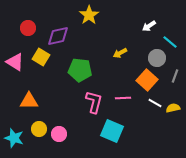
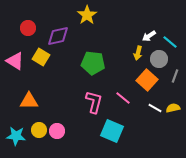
yellow star: moved 2 px left
white arrow: moved 10 px down
yellow arrow: moved 18 px right; rotated 48 degrees counterclockwise
gray circle: moved 2 px right, 1 px down
pink triangle: moved 1 px up
green pentagon: moved 13 px right, 7 px up
pink line: rotated 42 degrees clockwise
white line: moved 5 px down
yellow circle: moved 1 px down
pink circle: moved 2 px left, 3 px up
cyan star: moved 2 px right, 2 px up; rotated 12 degrees counterclockwise
